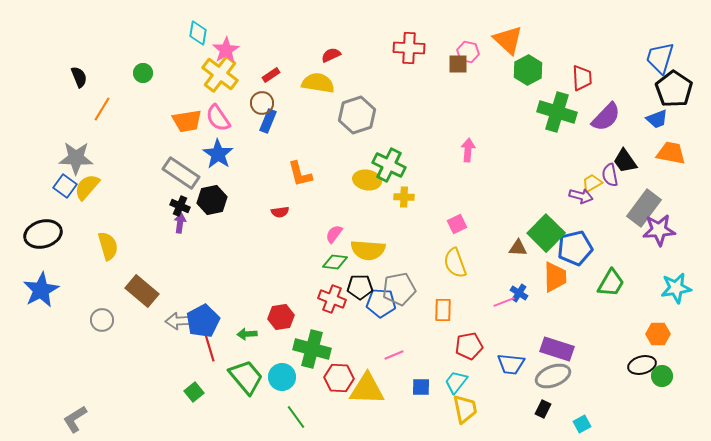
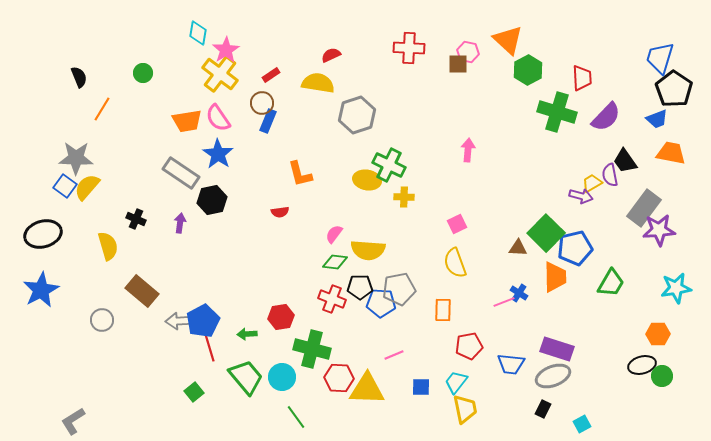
black cross at (180, 206): moved 44 px left, 13 px down
gray L-shape at (75, 419): moved 2 px left, 2 px down
